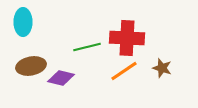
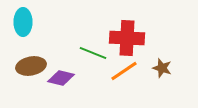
green line: moved 6 px right, 6 px down; rotated 36 degrees clockwise
